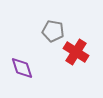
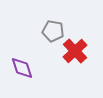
red cross: moved 1 px left, 1 px up; rotated 15 degrees clockwise
